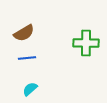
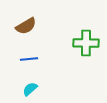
brown semicircle: moved 2 px right, 7 px up
blue line: moved 2 px right, 1 px down
